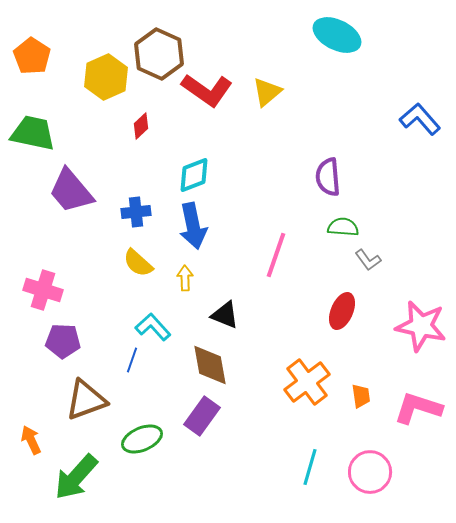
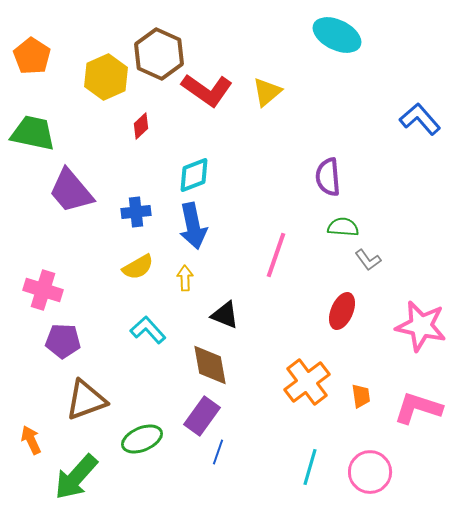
yellow semicircle: moved 4 px down; rotated 72 degrees counterclockwise
cyan L-shape: moved 5 px left, 3 px down
blue line: moved 86 px right, 92 px down
